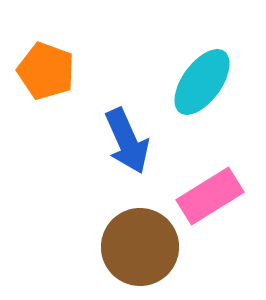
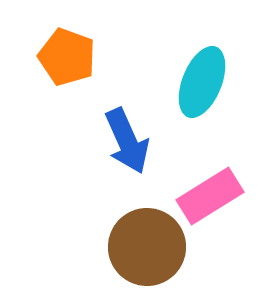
orange pentagon: moved 21 px right, 14 px up
cyan ellipse: rotated 14 degrees counterclockwise
brown circle: moved 7 px right
